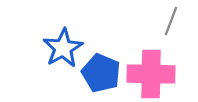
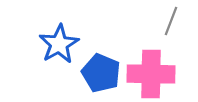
blue star: moved 4 px left, 4 px up
